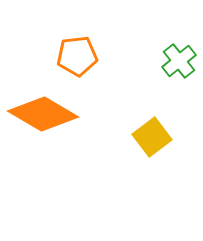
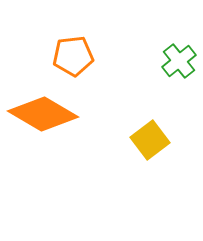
orange pentagon: moved 4 px left
yellow square: moved 2 px left, 3 px down
